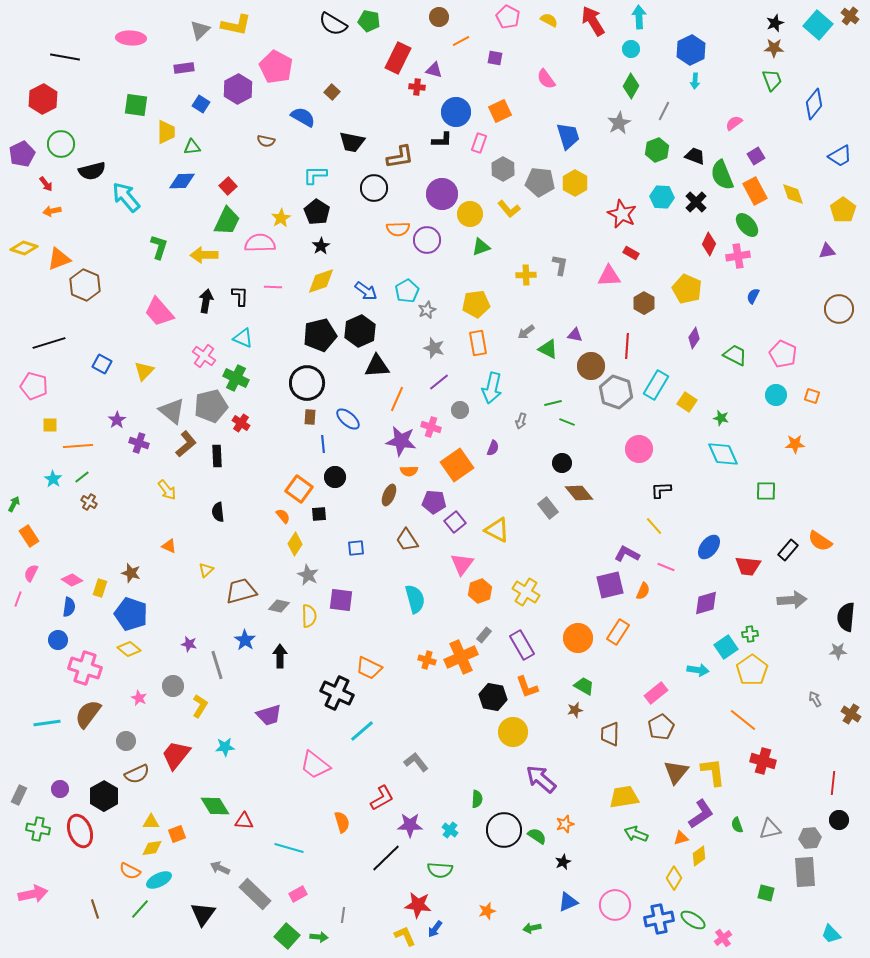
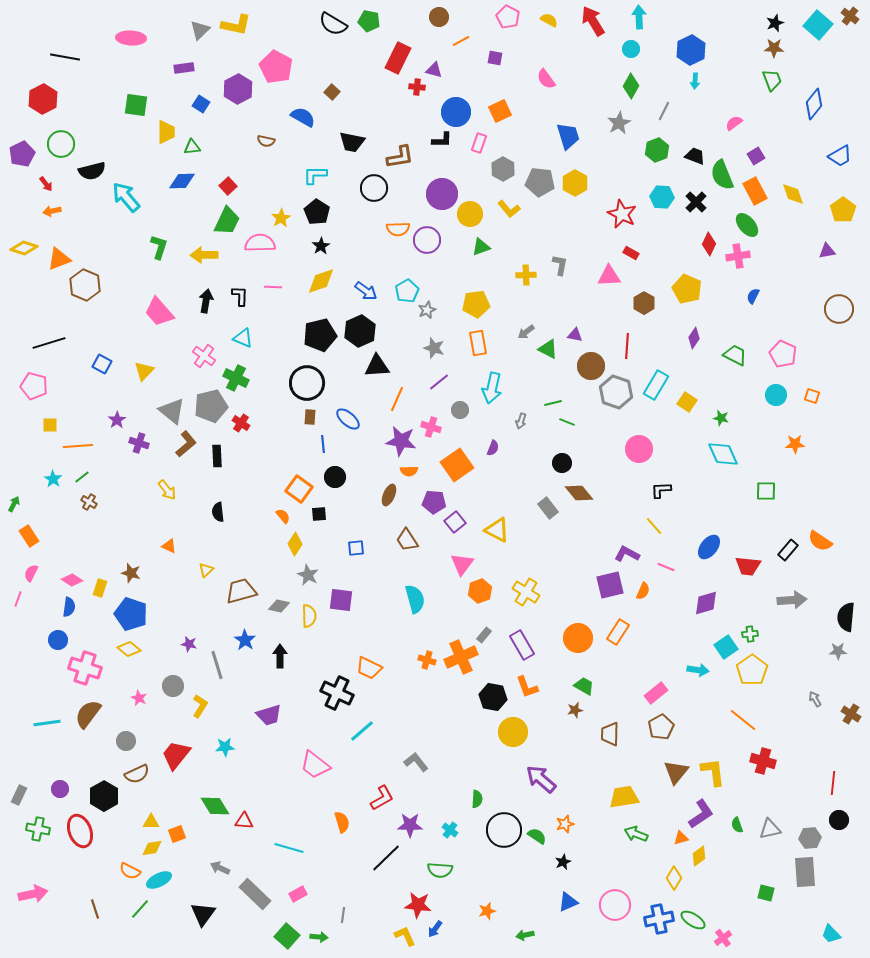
green arrow at (532, 928): moved 7 px left, 7 px down
